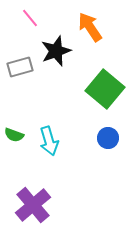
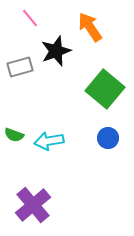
cyan arrow: rotated 96 degrees clockwise
